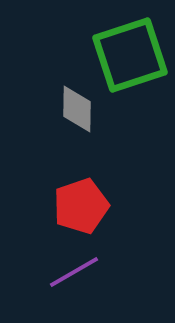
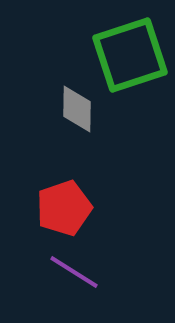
red pentagon: moved 17 px left, 2 px down
purple line: rotated 62 degrees clockwise
